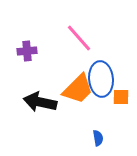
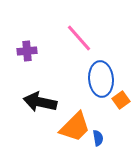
orange trapezoid: moved 3 px left, 38 px down
orange square: moved 3 px down; rotated 36 degrees counterclockwise
